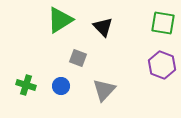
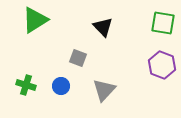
green triangle: moved 25 px left
